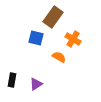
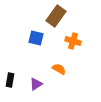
brown rectangle: moved 3 px right, 1 px up
orange cross: moved 2 px down; rotated 14 degrees counterclockwise
orange semicircle: moved 12 px down
black rectangle: moved 2 px left
